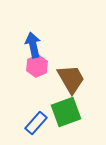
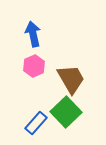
blue arrow: moved 11 px up
pink hexagon: moved 3 px left
green square: rotated 24 degrees counterclockwise
